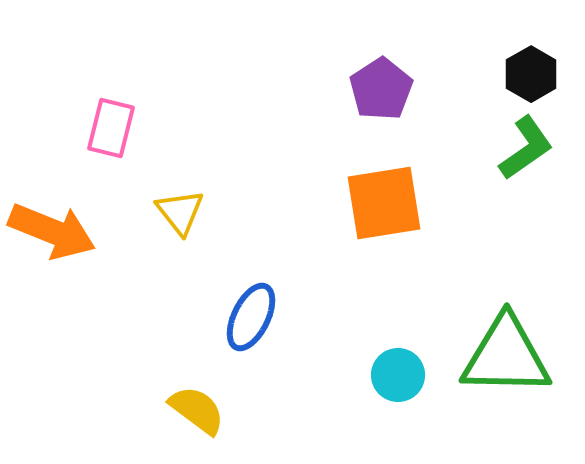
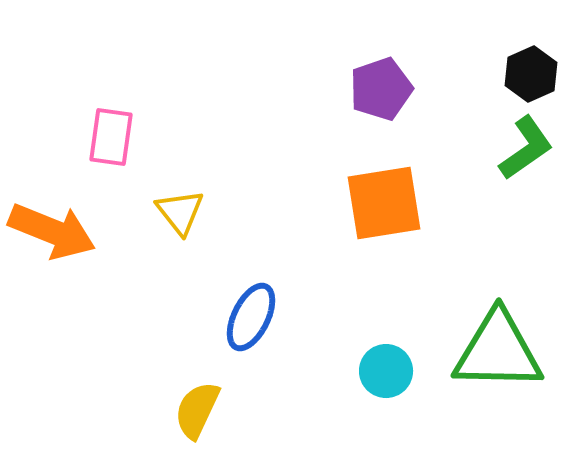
black hexagon: rotated 6 degrees clockwise
purple pentagon: rotated 14 degrees clockwise
pink rectangle: moved 9 px down; rotated 6 degrees counterclockwise
green triangle: moved 8 px left, 5 px up
cyan circle: moved 12 px left, 4 px up
yellow semicircle: rotated 102 degrees counterclockwise
